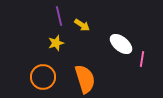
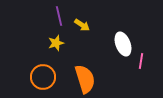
white ellipse: moved 2 px right; rotated 30 degrees clockwise
pink line: moved 1 px left, 2 px down
